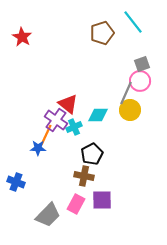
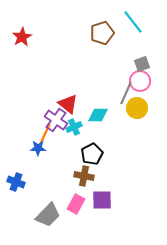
red star: rotated 12 degrees clockwise
yellow circle: moved 7 px right, 2 px up
orange line: moved 1 px left, 1 px up
